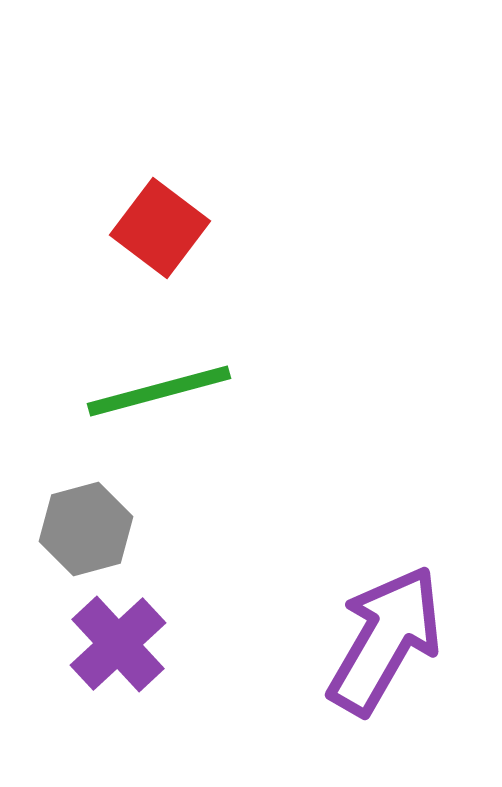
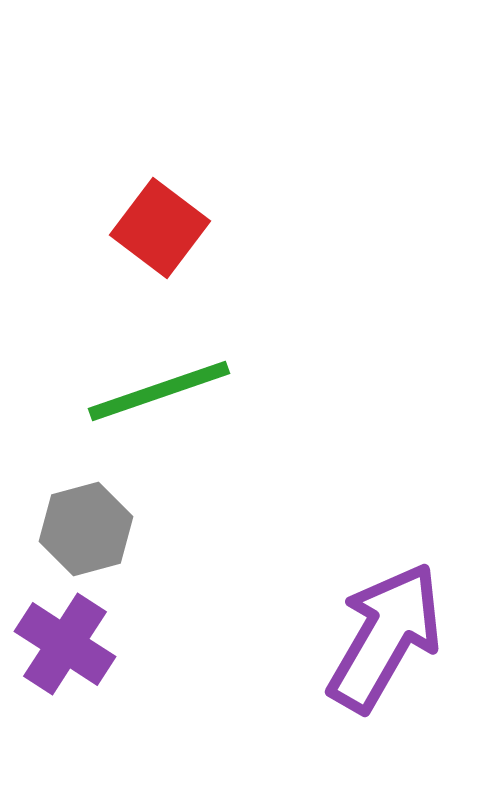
green line: rotated 4 degrees counterclockwise
purple arrow: moved 3 px up
purple cross: moved 53 px left; rotated 14 degrees counterclockwise
